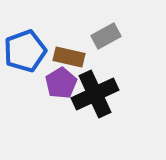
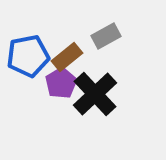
blue pentagon: moved 3 px right, 5 px down; rotated 9 degrees clockwise
brown rectangle: moved 2 px left; rotated 52 degrees counterclockwise
black cross: rotated 18 degrees counterclockwise
